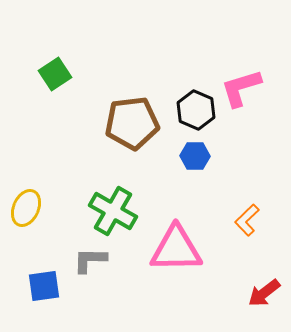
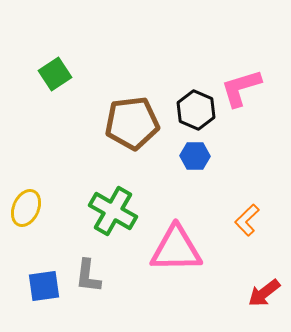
gray L-shape: moved 2 px left, 16 px down; rotated 84 degrees counterclockwise
